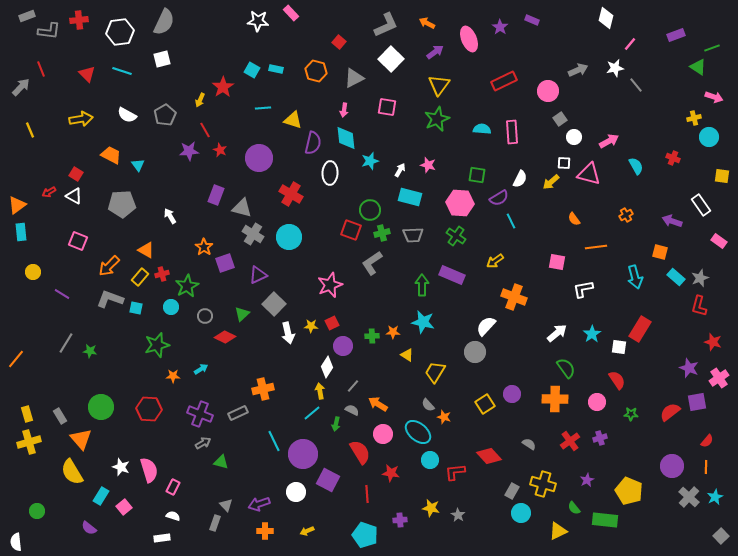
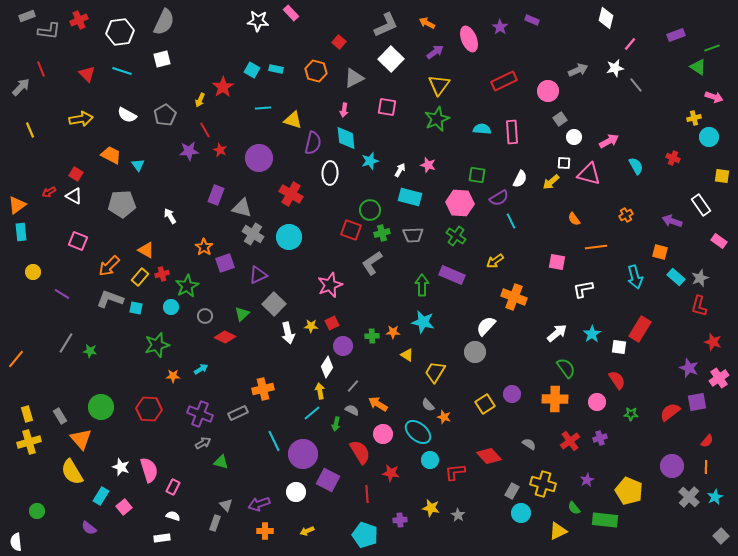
red cross at (79, 20): rotated 18 degrees counterclockwise
